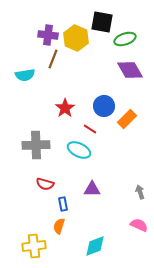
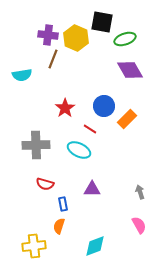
cyan semicircle: moved 3 px left
pink semicircle: rotated 36 degrees clockwise
